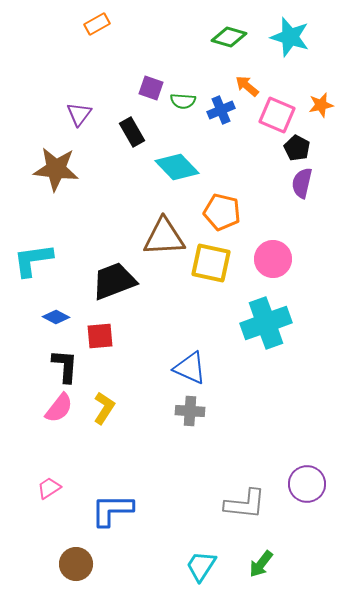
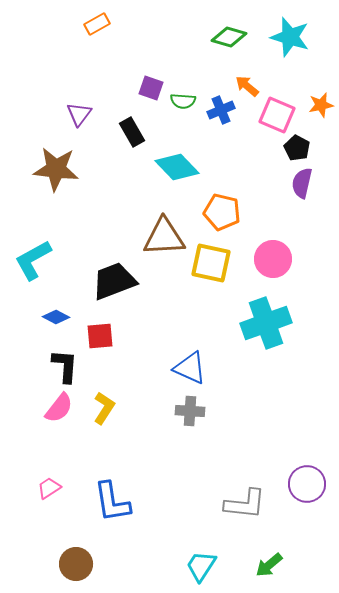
cyan L-shape: rotated 21 degrees counterclockwise
blue L-shape: moved 8 px up; rotated 99 degrees counterclockwise
green arrow: moved 8 px right, 1 px down; rotated 12 degrees clockwise
